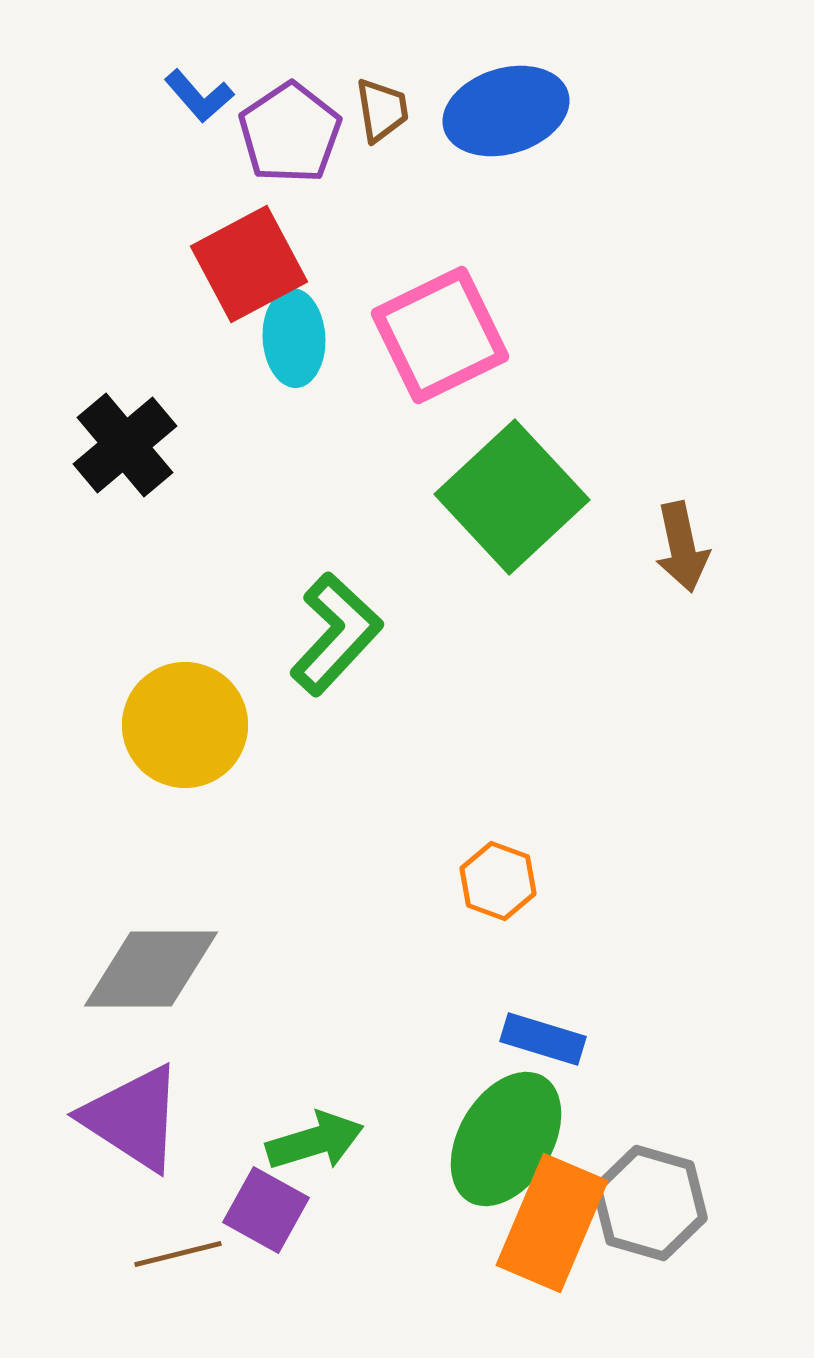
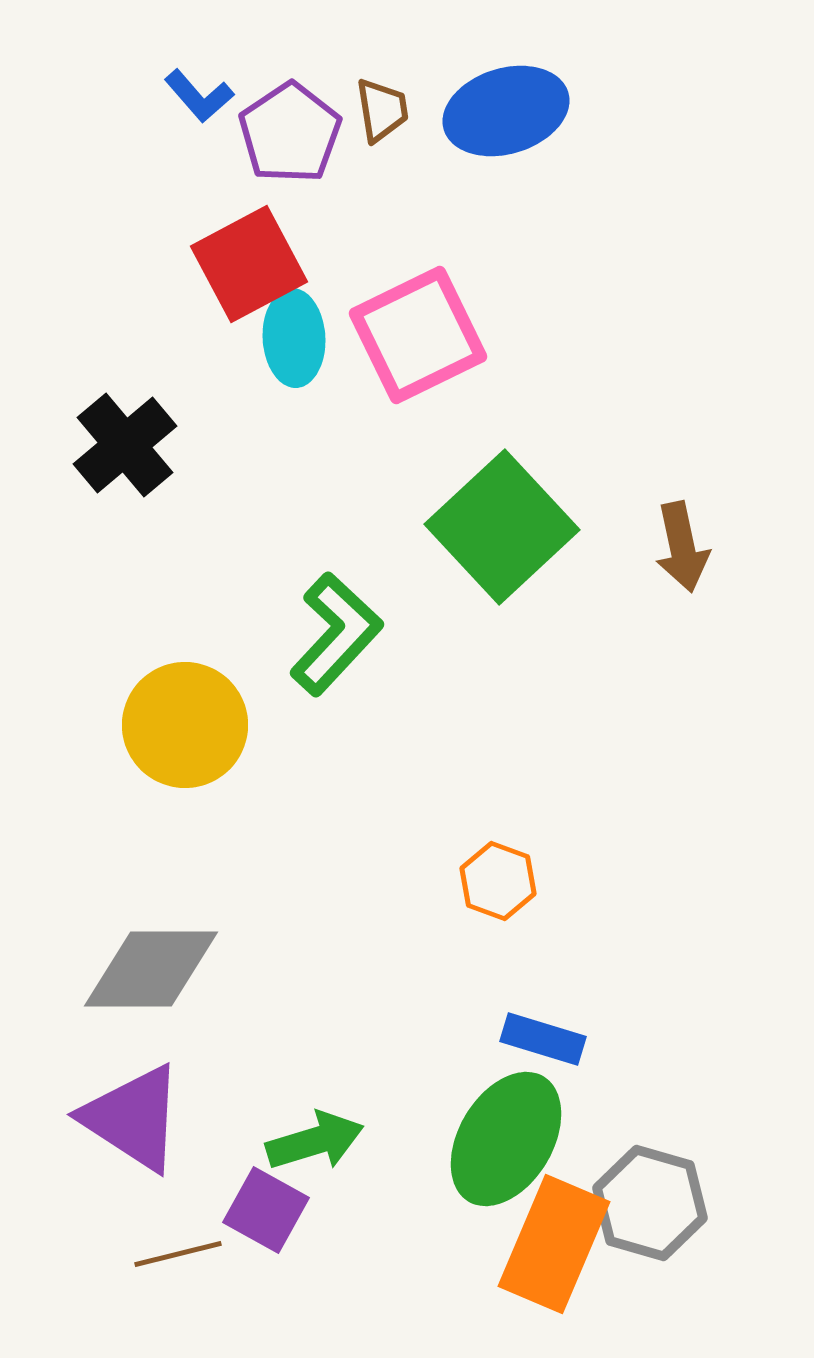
pink square: moved 22 px left
green square: moved 10 px left, 30 px down
orange rectangle: moved 2 px right, 21 px down
